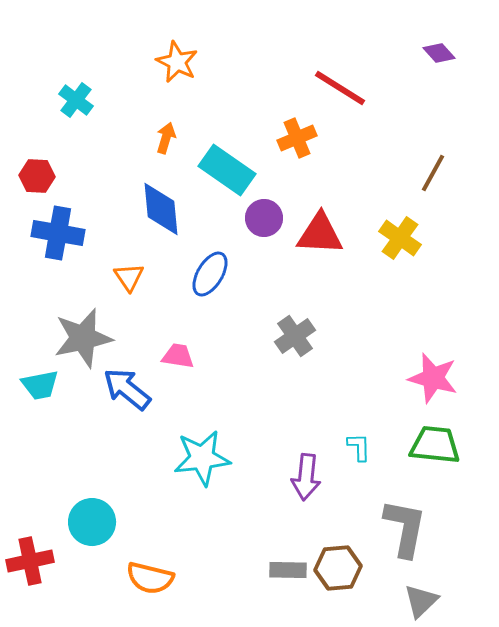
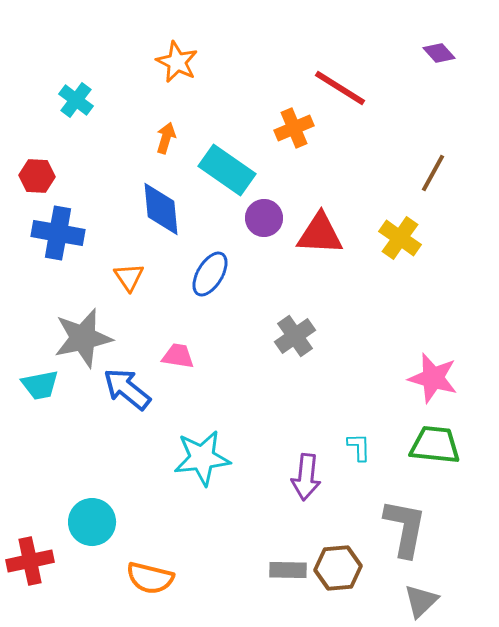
orange cross: moved 3 px left, 10 px up
